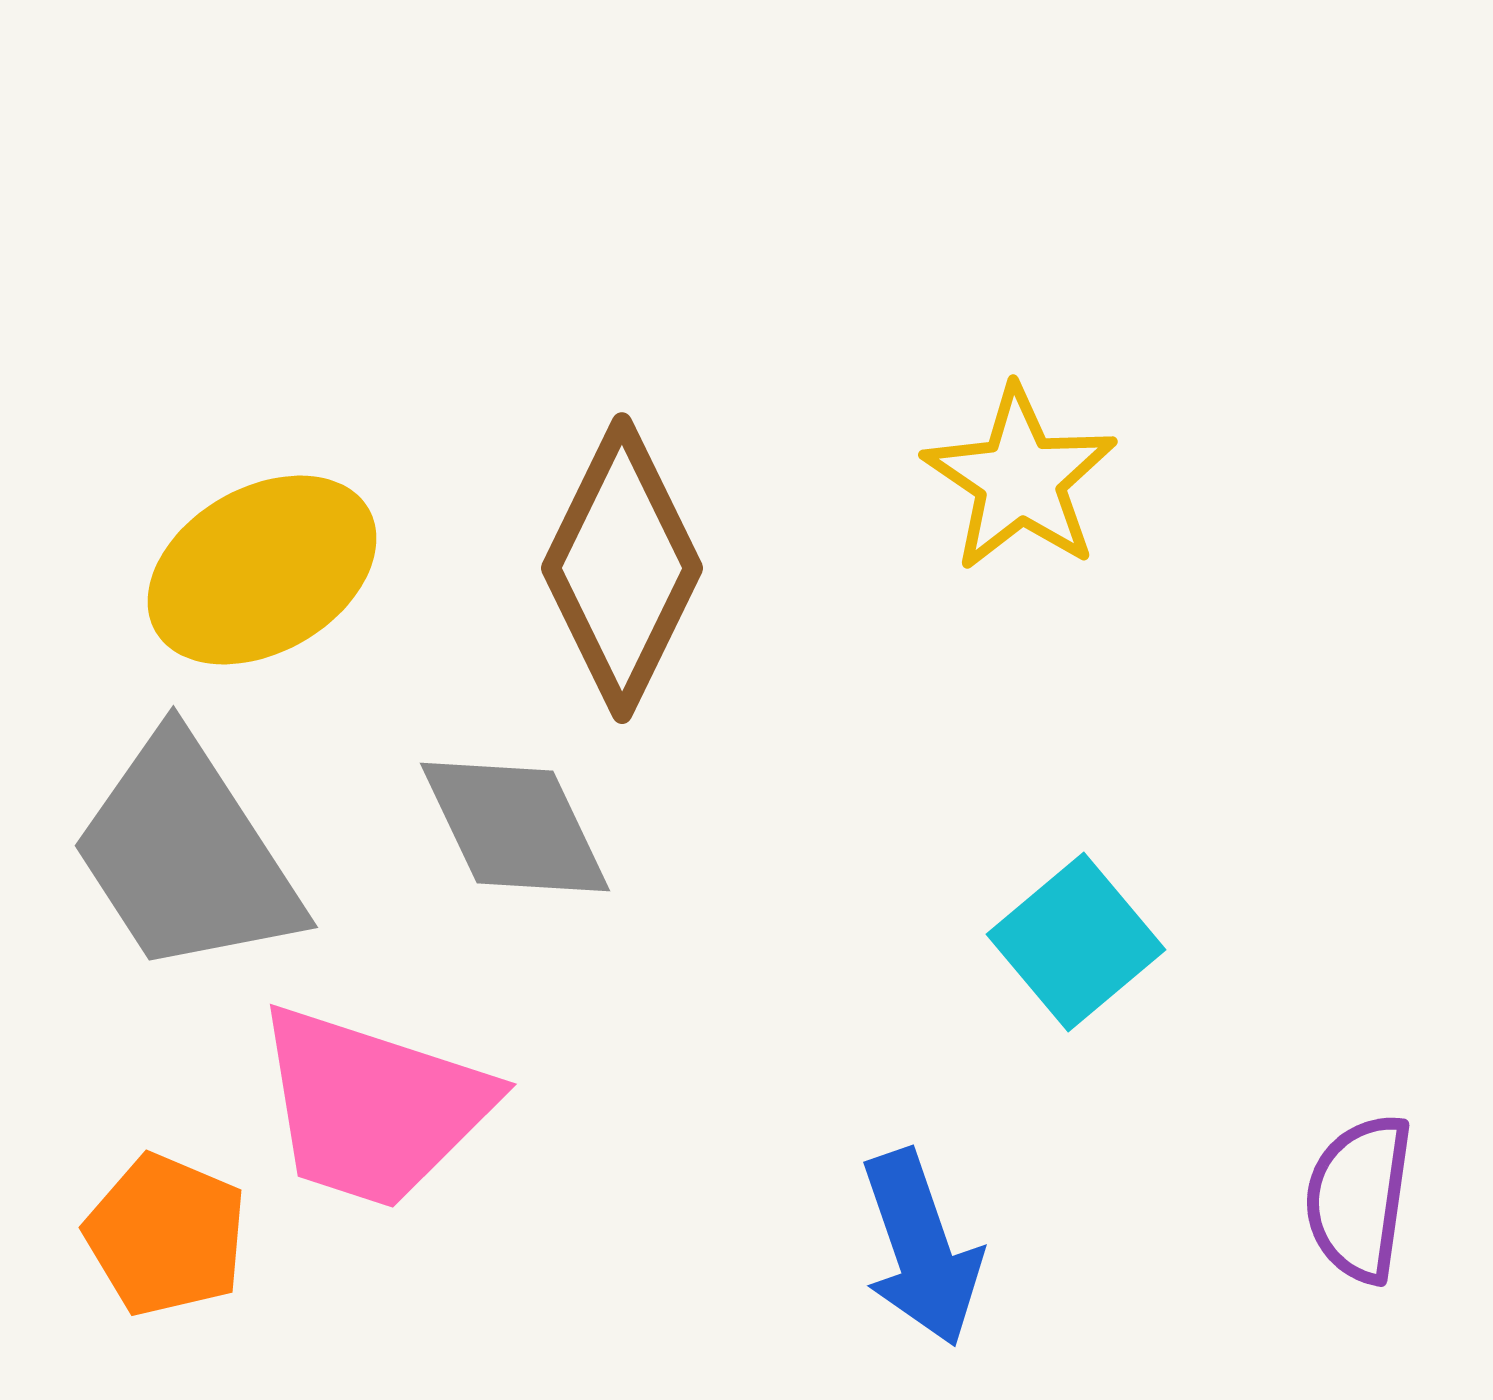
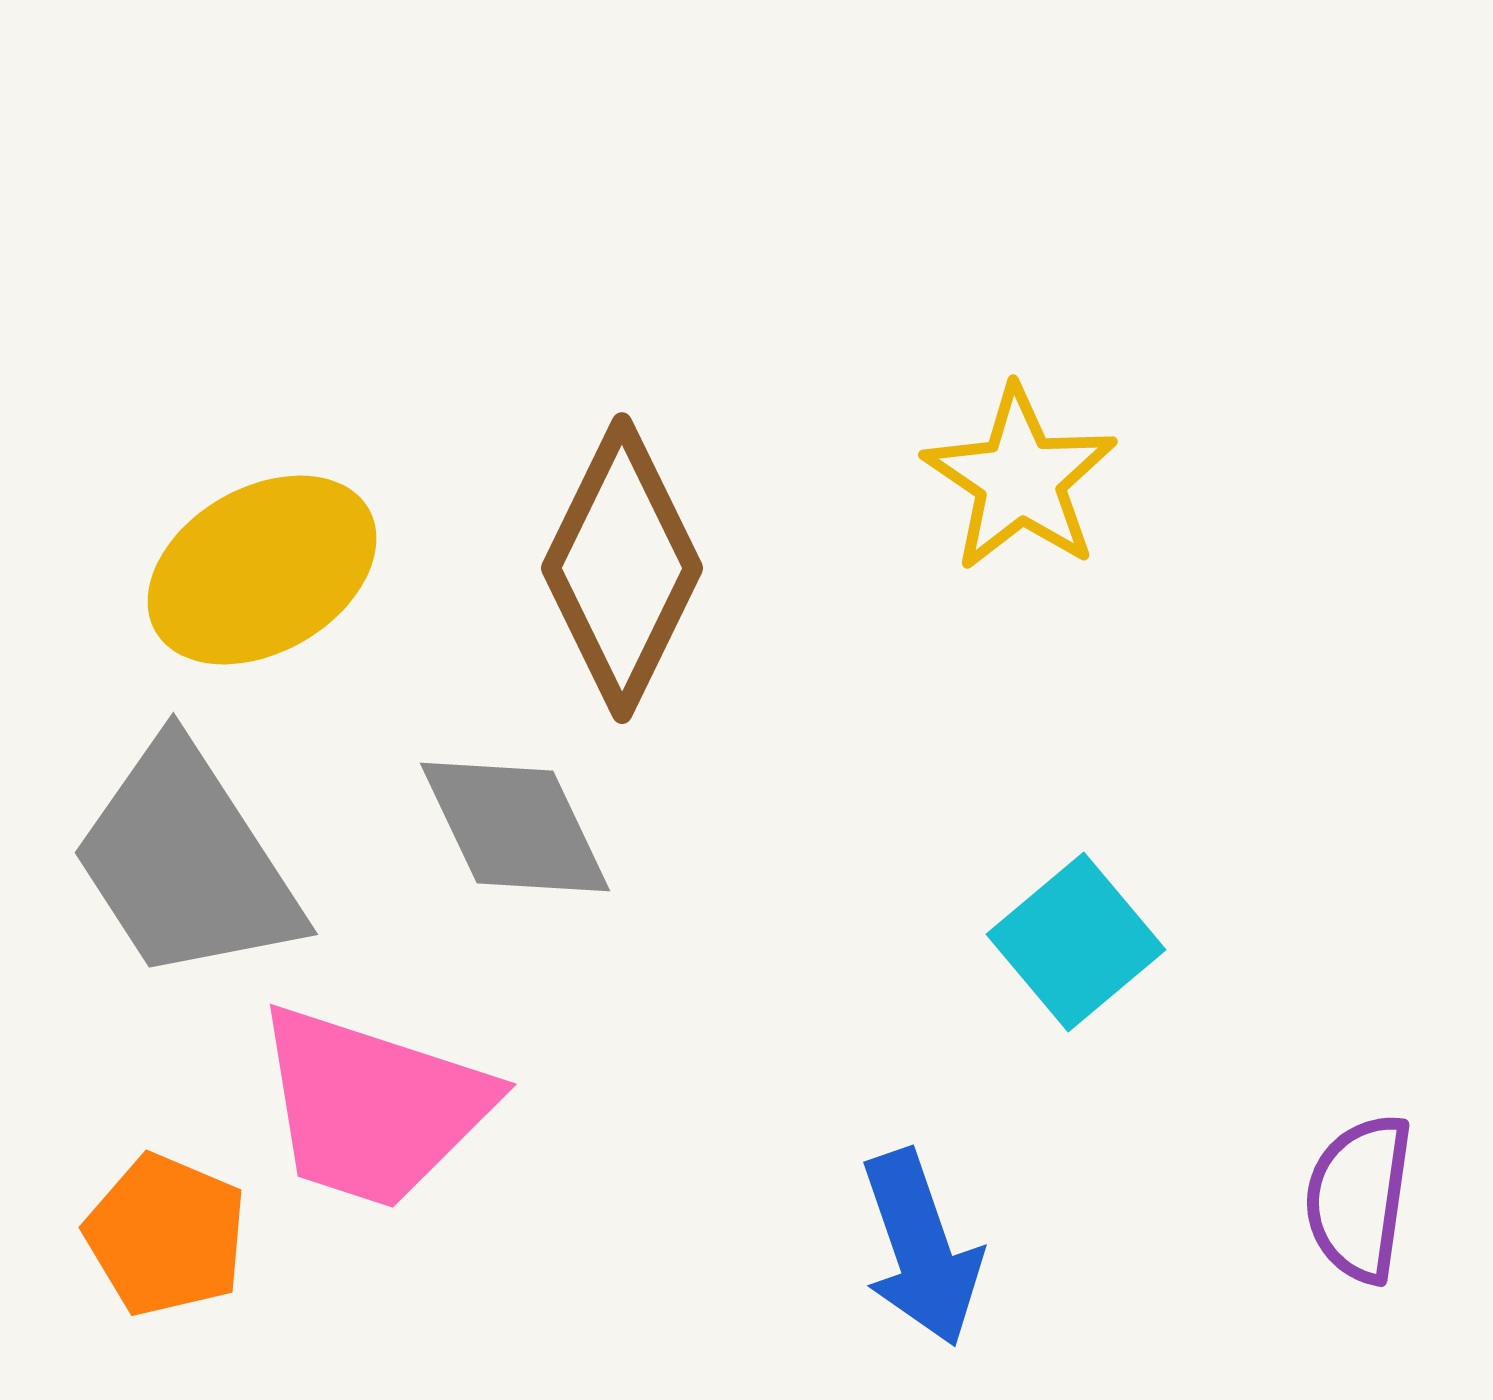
gray trapezoid: moved 7 px down
